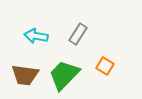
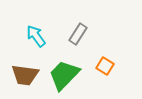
cyan arrow: rotated 45 degrees clockwise
